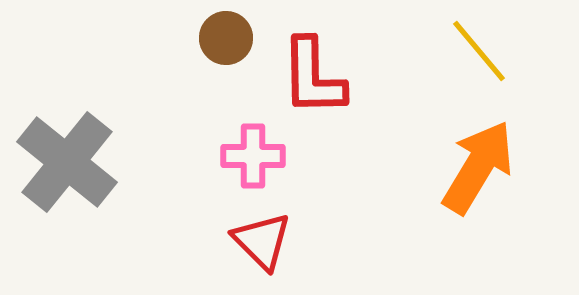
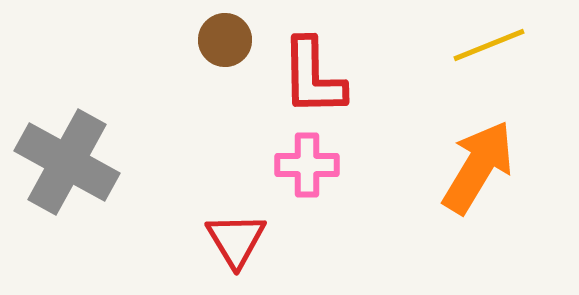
brown circle: moved 1 px left, 2 px down
yellow line: moved 10 px right, 6 px up; rotated 72 degrees counterclockwise
pink cross: moved 54 px right, 9 px down
gray cross: rotated 10 degrees counterclockwise
red triangle: moved 26 px left, 1 px up; rotated 14 degrees clockwise
